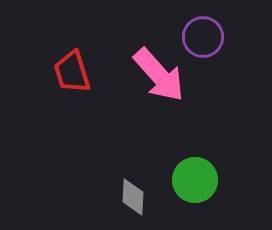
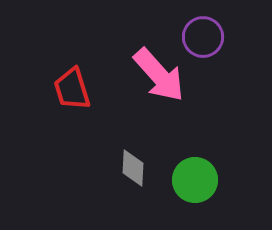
red trapezoid: moved 17 px down
gray diamond: moved 29 px up
